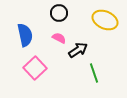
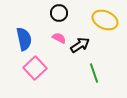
blue semicircle: moved 1 px left, 4 px down
black arrow: moved 2 px right, 5 px up
